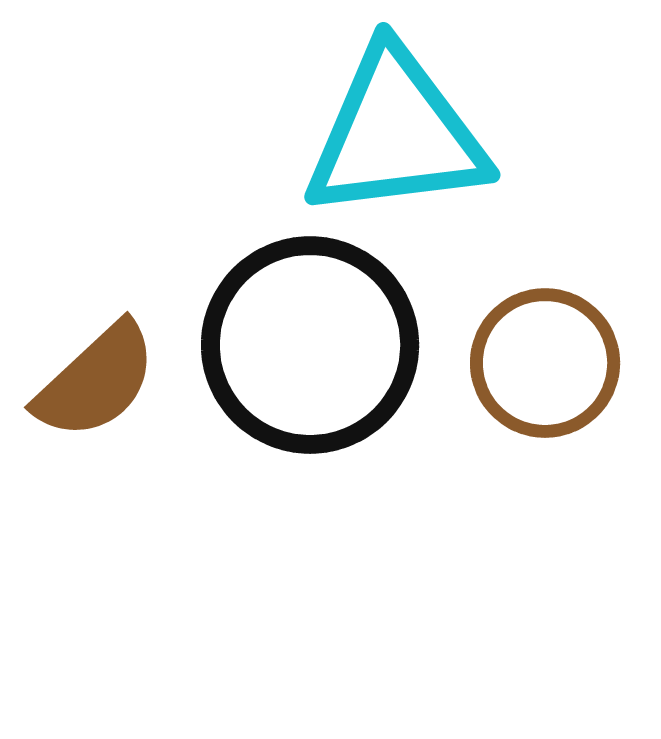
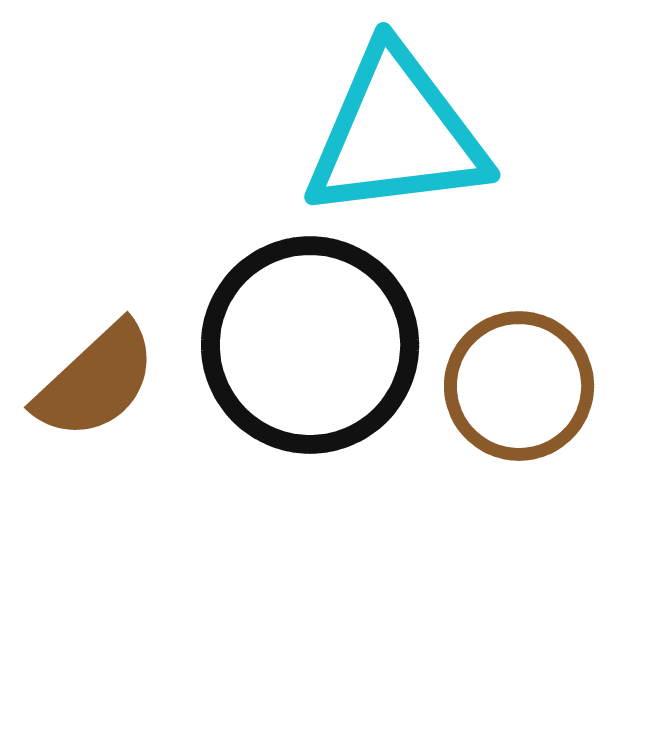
brown circle: moved 26 px left, 23 px down
